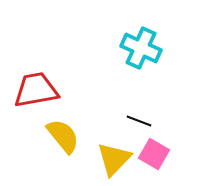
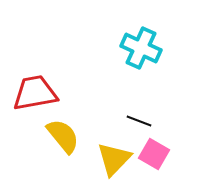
red trapezoid: moved 1 px left, 3 px down
